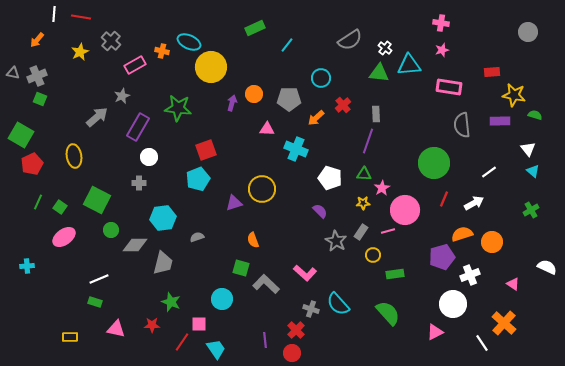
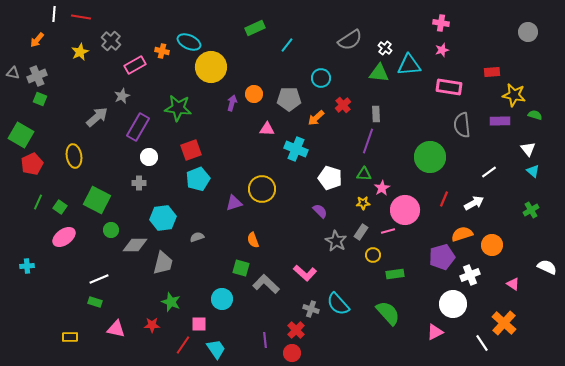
red square at (206, 150): moved 15 px left
green circle at (434, 163): moved 4 px left, 6 px up
orange circle at (492, 242): moved 3 px down
red line at (182, 342): moved 1 px right, 3 px down
